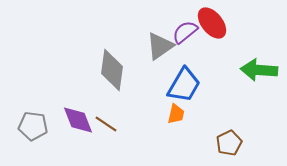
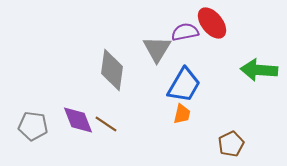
purple semicircle: rotated 28 degrees clockwise
gray triangle: moved 3 px left, 3 px down; rotated 24 degrees counterclockwise
orange trapezoid: moved 6 px right
brown pentagon: moved 2 px right, 1 px down
